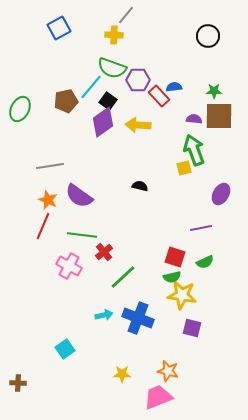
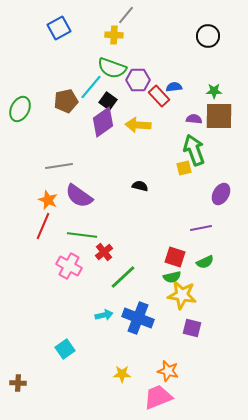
gray line at (50, 166): moved 9 px right
